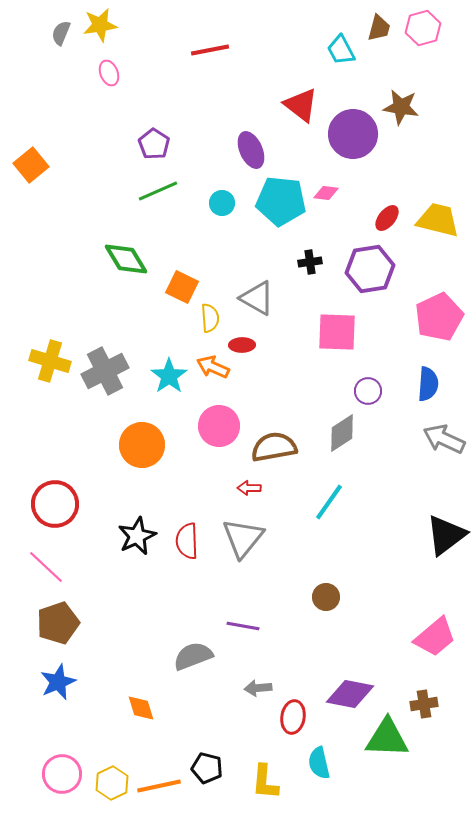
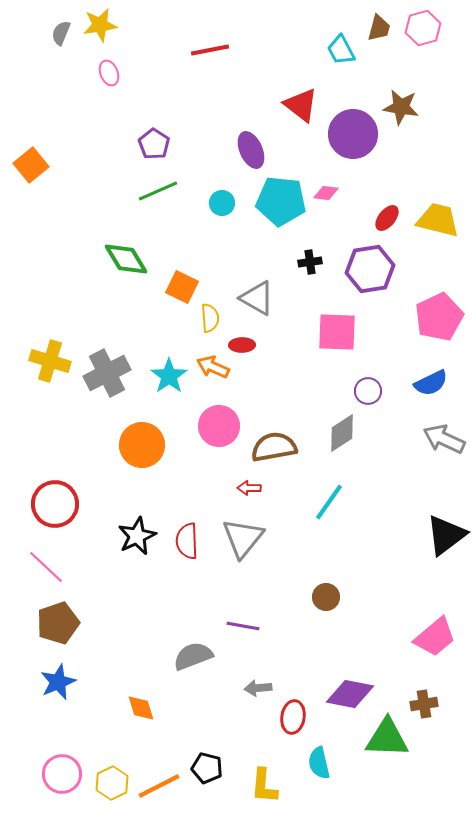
gray cross at (105, 371): moved 2 px right, 2 px down
blue semicircle at (428, 384): moved 3 px right, 1 px up; rotated 60 degrees clockwise
yellow L-shape at (265, 782): moved 1 px left, 4 px down
orange line at (159, 786): rotated 15 degrees counterclockwise
